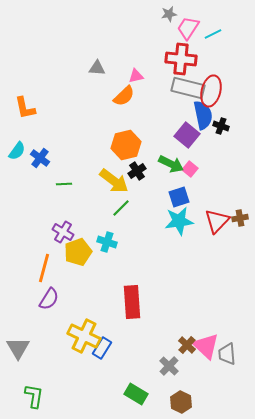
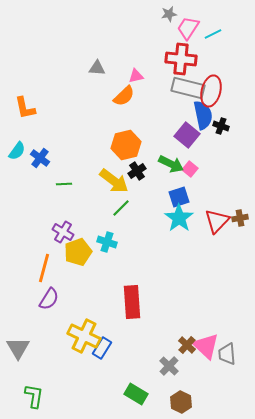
cyan star at (179, 221): moved 3 px up; rotated 28 degrees counterclockwise
